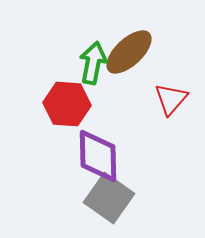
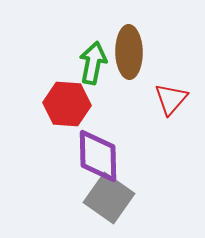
brown ellipse: rotated 48 degrees counterclockwise
